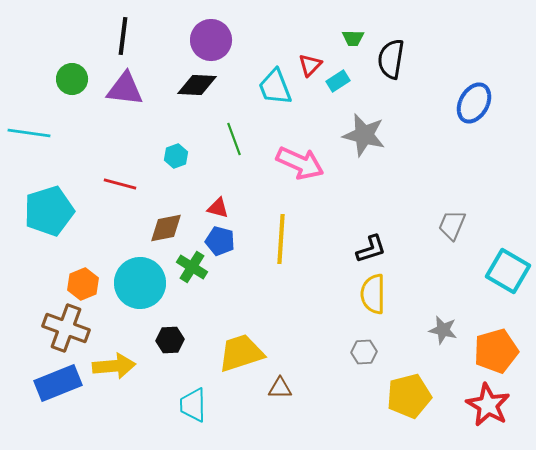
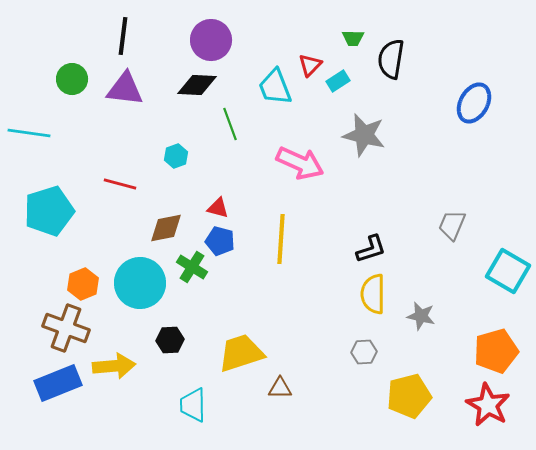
green line at (234, 139): moved 4 px left, 15 px up
gray star at (443, 330): moved 22 px left, 14 px up
